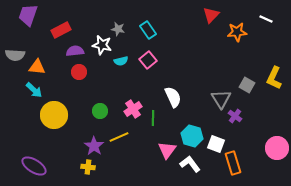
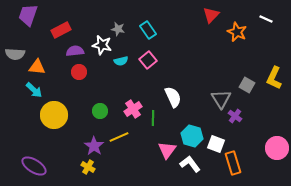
orange star: rotated 30 degrees clockwise
gray semicircle: moved 1 px up
yellow cross: rotated 24 degrees clockwise
